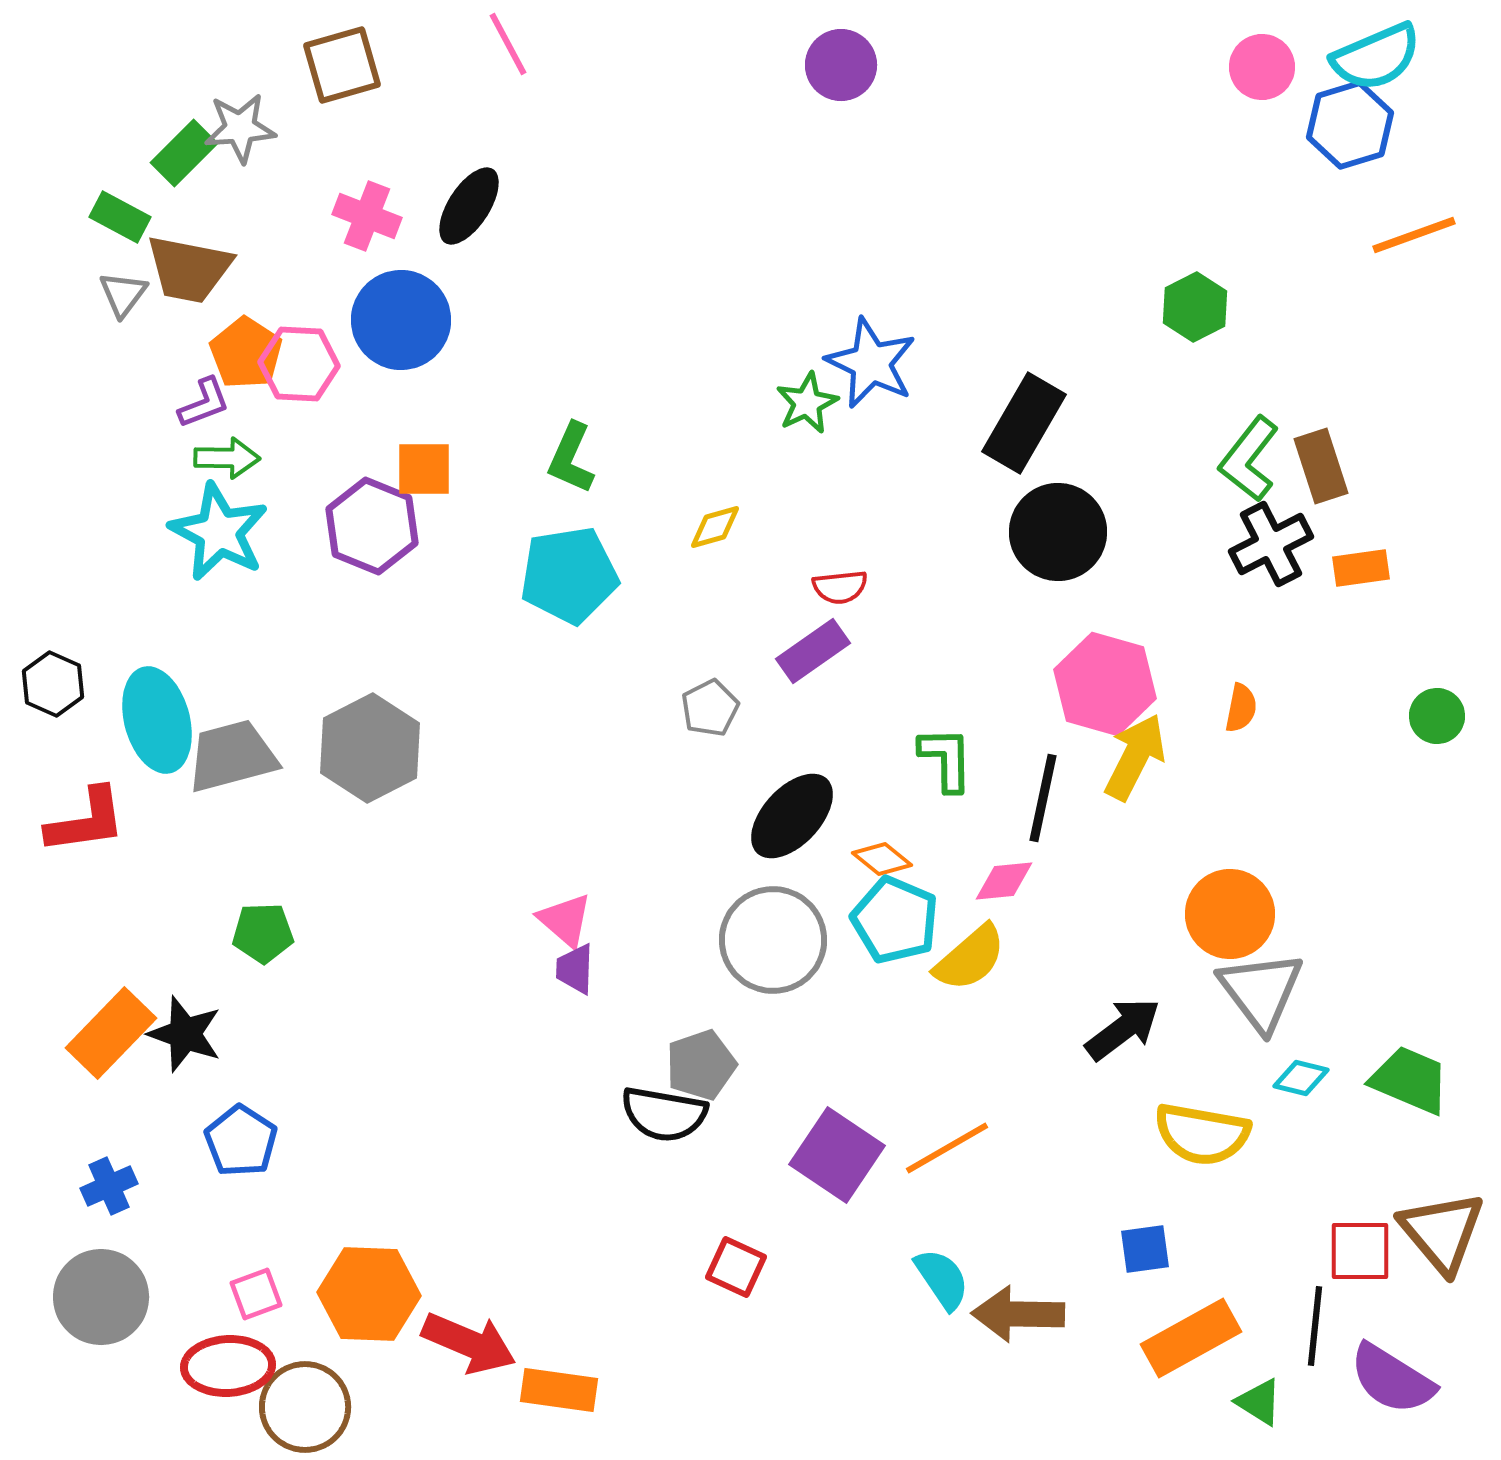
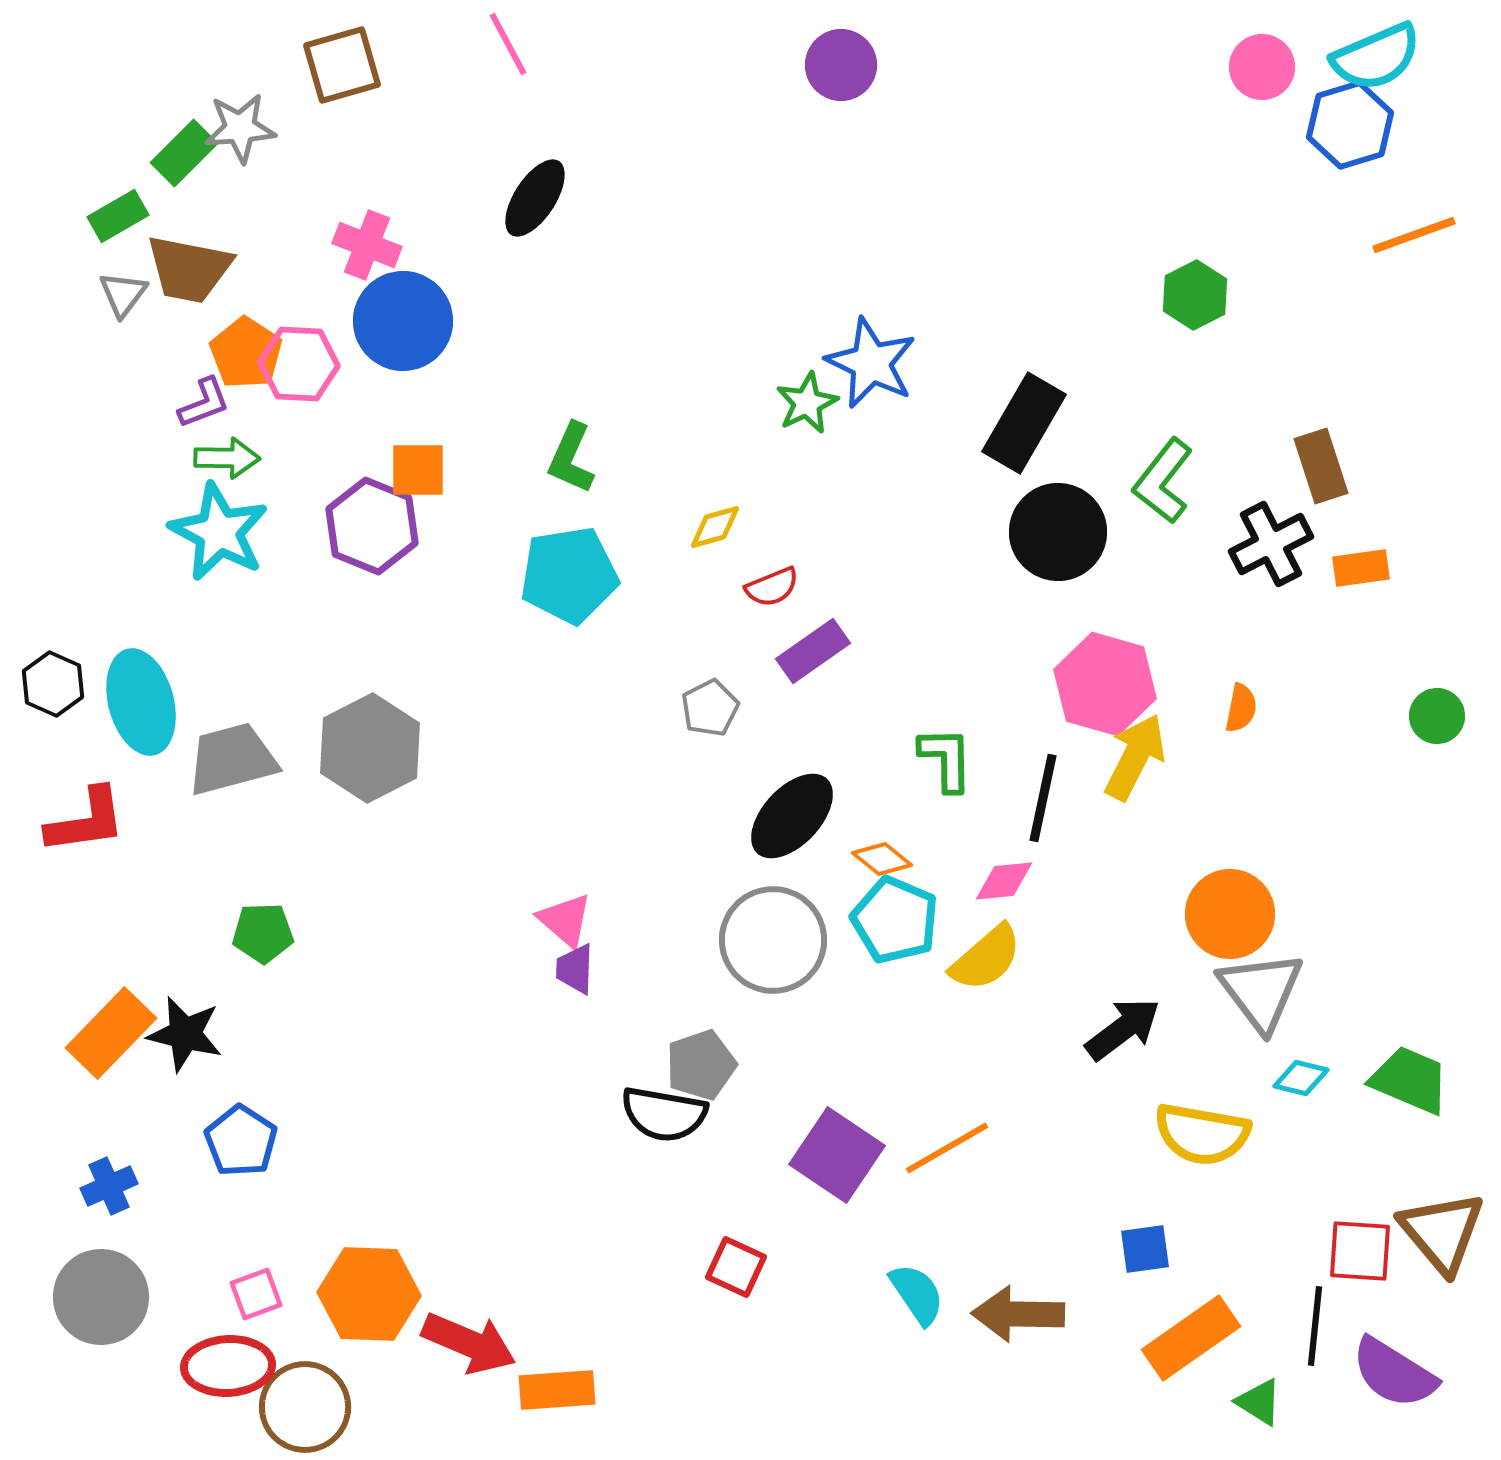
black ellipse at (469, 206): moved 66 px right, 8 px up
pink cross at (367, 216): moved 29 px down
green rectangle at (120, 217): moved 2 px left, 1 px up; rotated 58 degrees counterclockwise
green hexagon at (1195, 307): moved 12 px up
blue circle at (401, 320): moved 2 px right, 1 px down
green L-shape at (1249, 459): moved 86 px left, 22 px down
orange square at (424, 469): moved 6 px left, 1 px down
red semicircle at (840, 587): moved 68 px left; rotated 16 degrees counterclockwise
cyan ellipse at (157, 720): moved 16 px left, 18 px up
gray trapezoid at (232, 756): moved 3 px down
yellow semicircle at (970, 958): moved 16 px right
black star at (185, 1034): rotated 6 degrees counterclockwise
red square at (1360, 1251): rotated 4 degrees clockwise
cyan semicircle at (942, 1279): moved 25 px left, 15 px down
orange rectangle at (1191, 1338): rotated 6 degrees counterclockwise
purple semicircle at (1392, 1379): moved 2 px right, 6 px up
orange rectangle at (559, 1390): moved 2 px left; rotated 12 degrees counterclockwise
